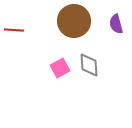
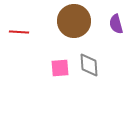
red line: moved 5 px right, 2 px down
pink square: rotated 24 degrees clockwise
